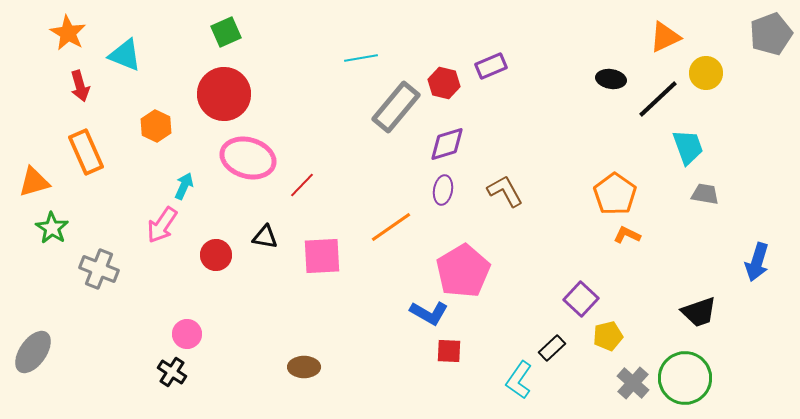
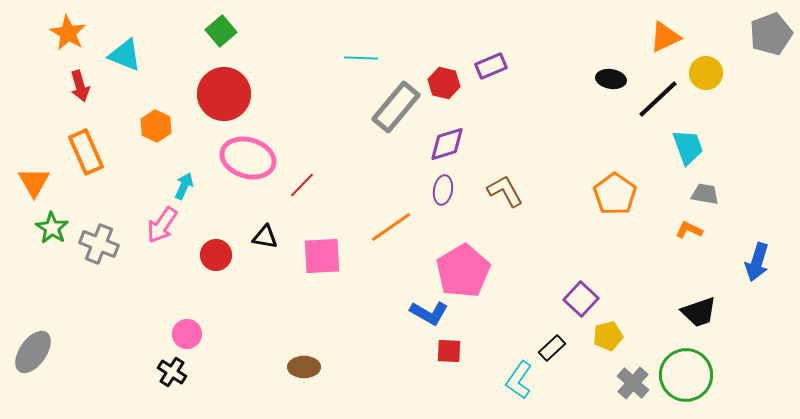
green square at (226, 32): moved 5 px left, 1 px up; rotated 16 degrees counterclockwise
cyan line at (361, 58): rotated 12 degrees clockwise
orange triangle at (34, 182): rotated 44 degrees counterclockwise
orange L-shape at (627, 235): moved 62 px right, 5 px up
gray cross at (99, 269): moved 25 px up
green circle at (685, 378): moved 1 px right, 3 px up
